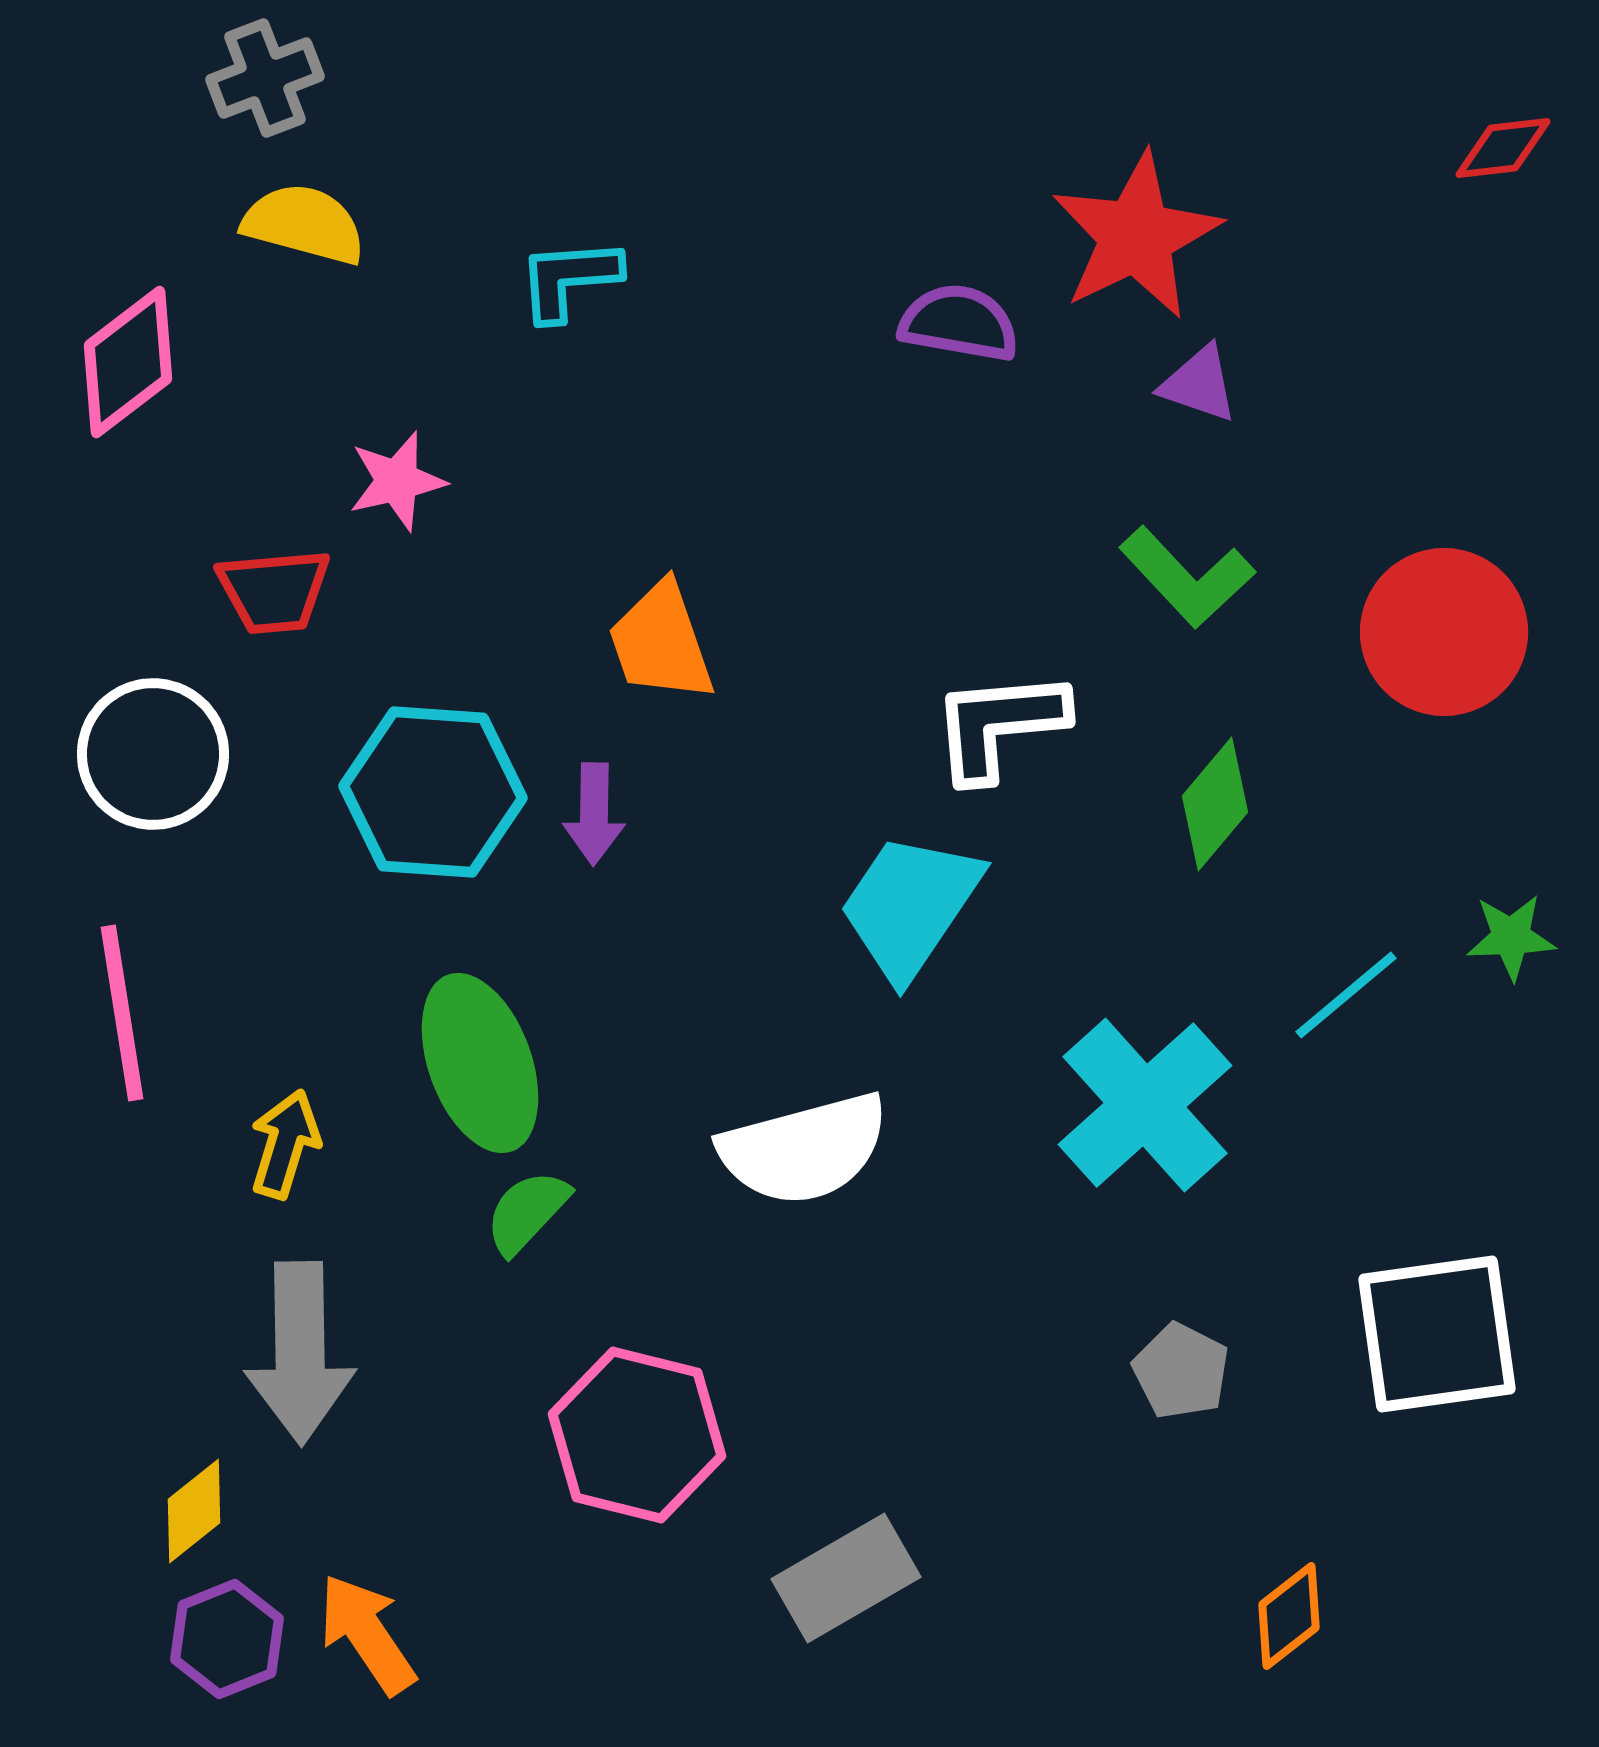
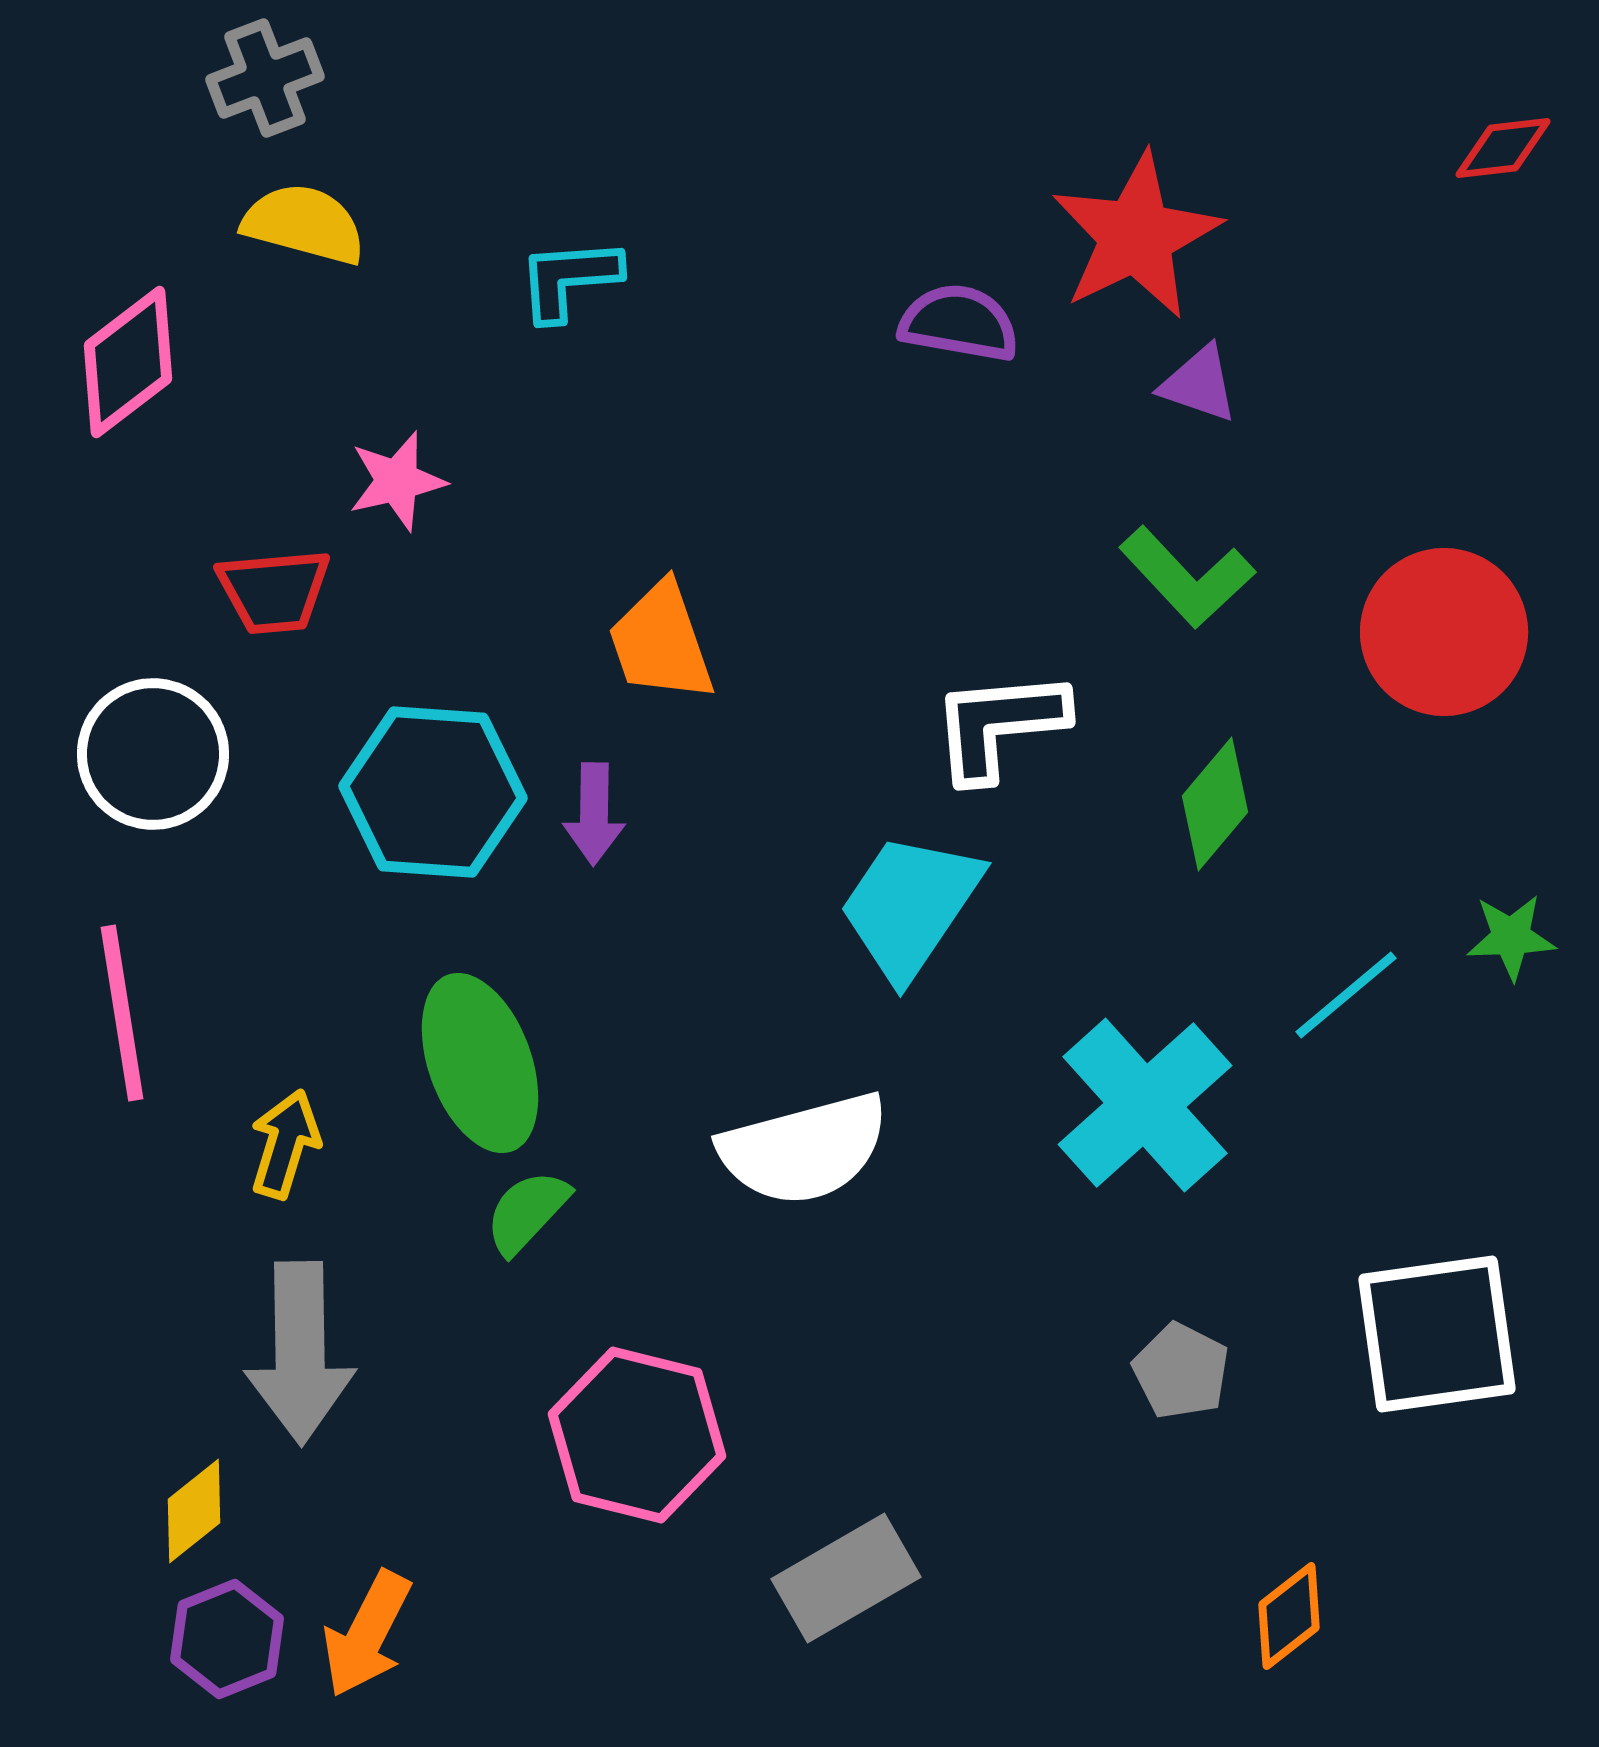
orange arrow: rotated 119 degrees counterclockwise
